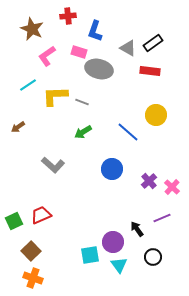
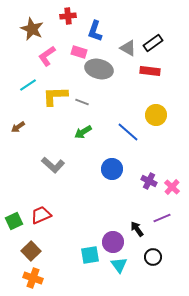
purple cross: rotated 21 degrees counterclockwise
